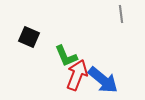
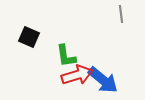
green L-shape: rotated 15 degrees clockwise
red arrow: rotated 52 degrees clockwise
